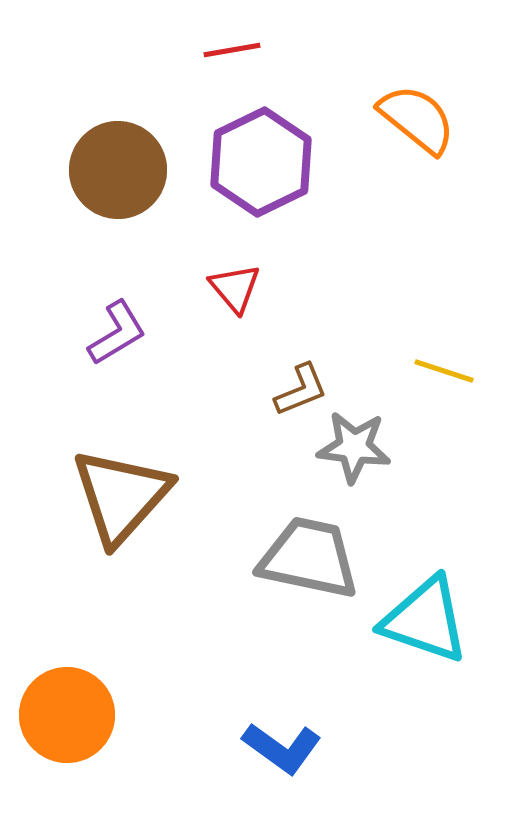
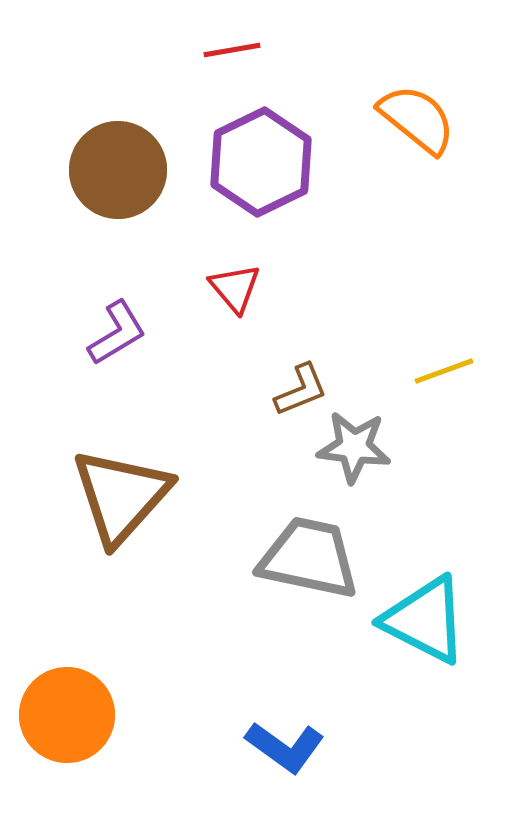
yellow line: rotated 38 degrees counterclockwise
cyan triangle: rotated 8 degrees clockwise
blue L-shape: moved 3 px right, 1 px up
